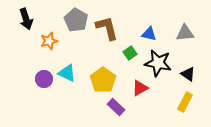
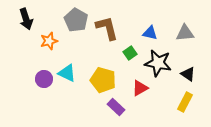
blue triangle: moved 1 px right, 1 px up
yellow pentagon: rotated 20 degrees counterclockwise
